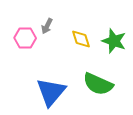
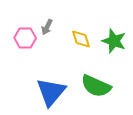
gray arrow: moved 1 px down
green semicircle: moved 2 px left, 2 px down
